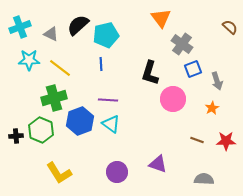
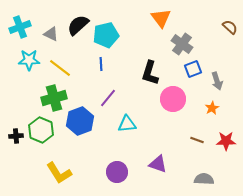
purple line: moved 2 px up; rotated 54 degrees counterclockwise
cyan triangle: moved 16 px right; rotated 42 degrees counterclockwise
